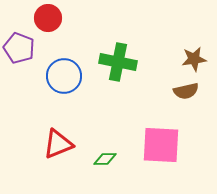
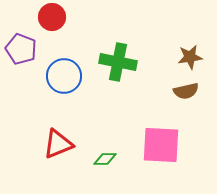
red circle: moved 4 px right, 1 px up
purple pentagon: moved 2 px right, 1 px down
brown star: moved 4 px left, 2 px up
